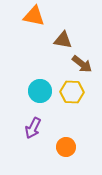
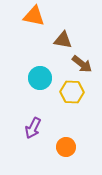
cyan circle: moved 13 px up
